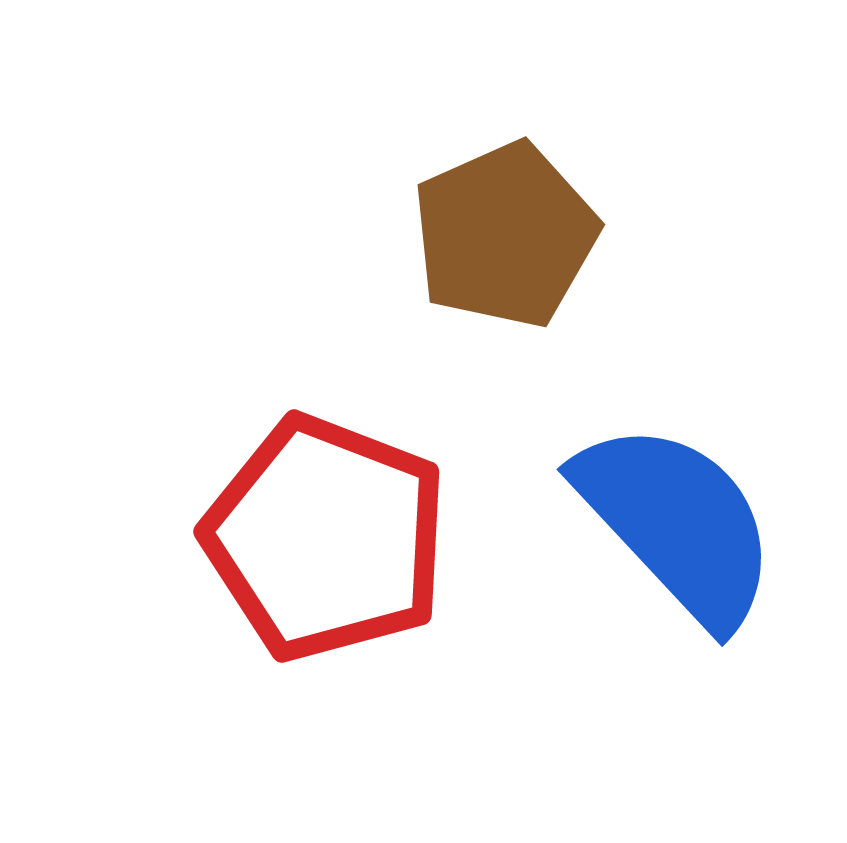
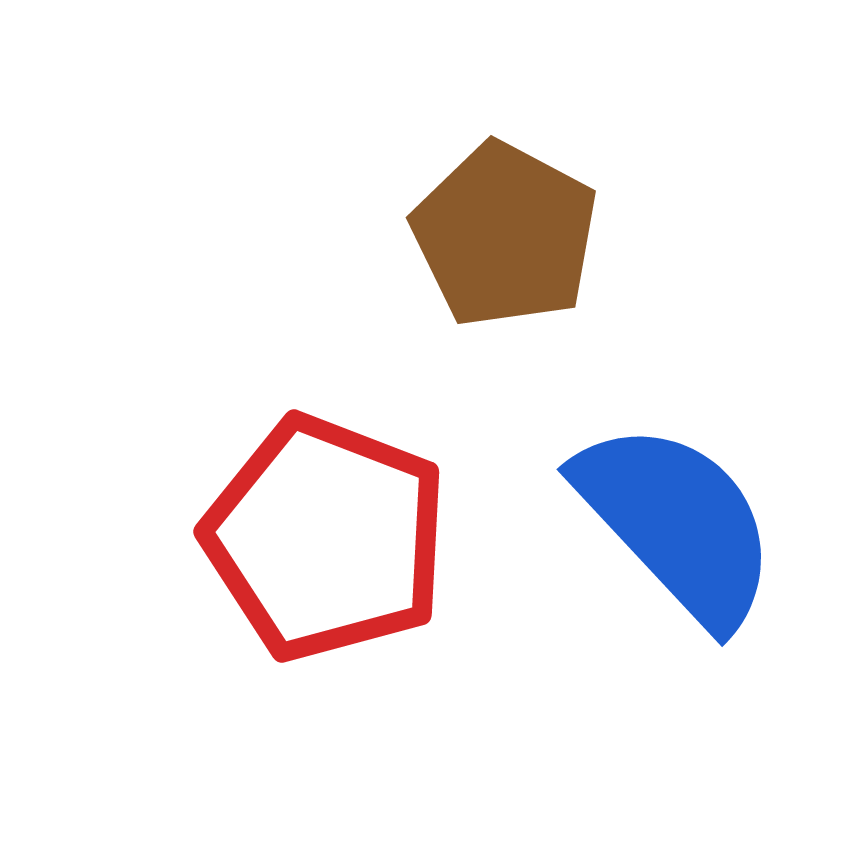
brown pentagon: rotated 20 degrees counterclockwise
